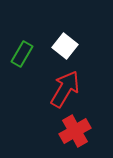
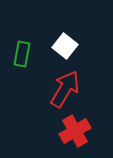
green rectangle: rotated 20 degrees counterclockwise
